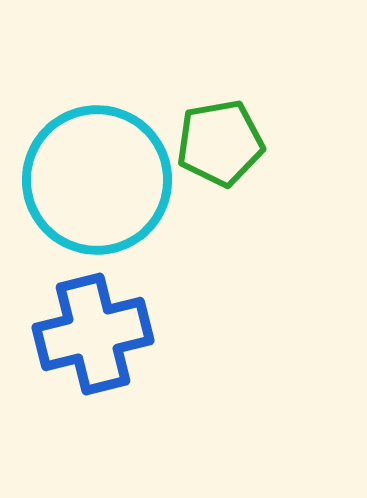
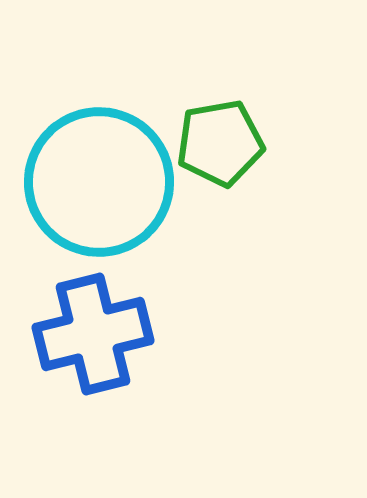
cyan circle: moved 2 px right, 2 px down
